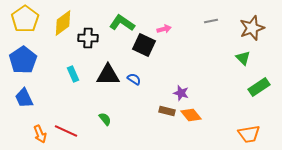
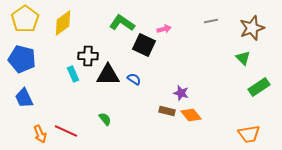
black cross: moved 18 px down
blue pentagon: moved 1 px left, 1 px up; rotated 24 degrees counterclockwise
